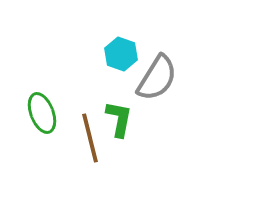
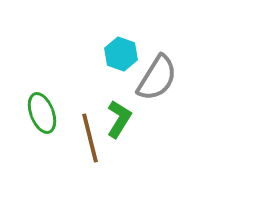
green L-shape: rotated 21 degrees clockwise
